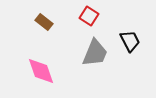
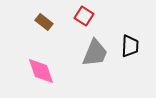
red square: moved 5 px left
black trapezoid: moved 5 px down; rotated 30 degrees clockwise
